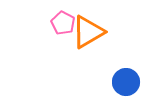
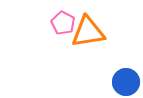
orange triangle: rotated 21 degrees clockwise
